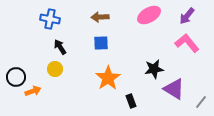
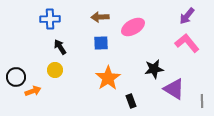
pink ellipse: moved 16 px left, 12 px down
blue cross: rotated 12 degrees counterclockwise
yellow circle: moved 1 px down
gray line: moved 1 px right, 1 px up; rotated 40 degrees counterclockwise
